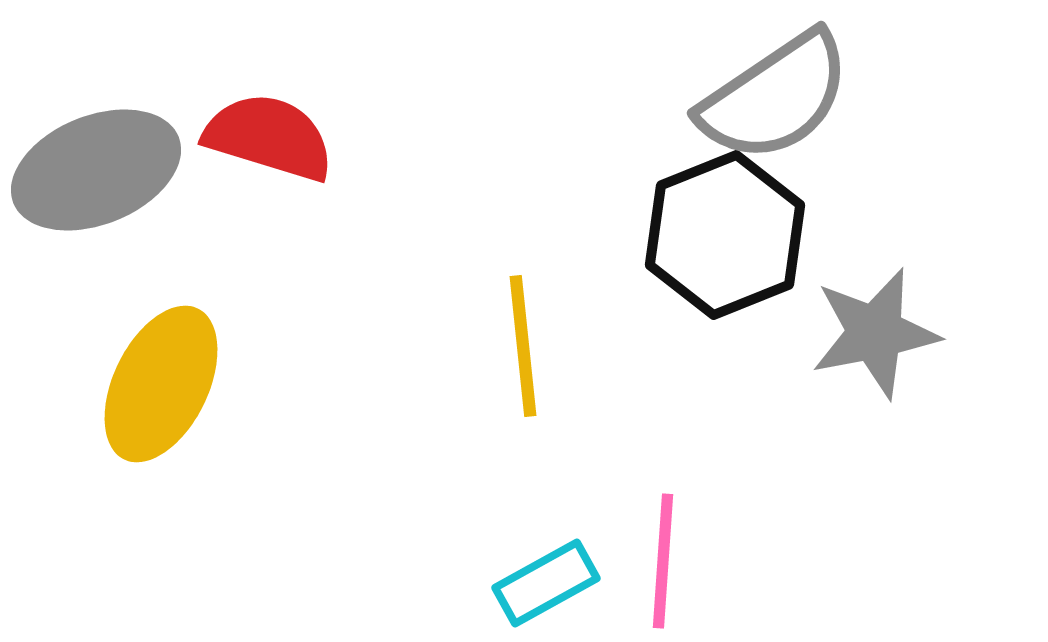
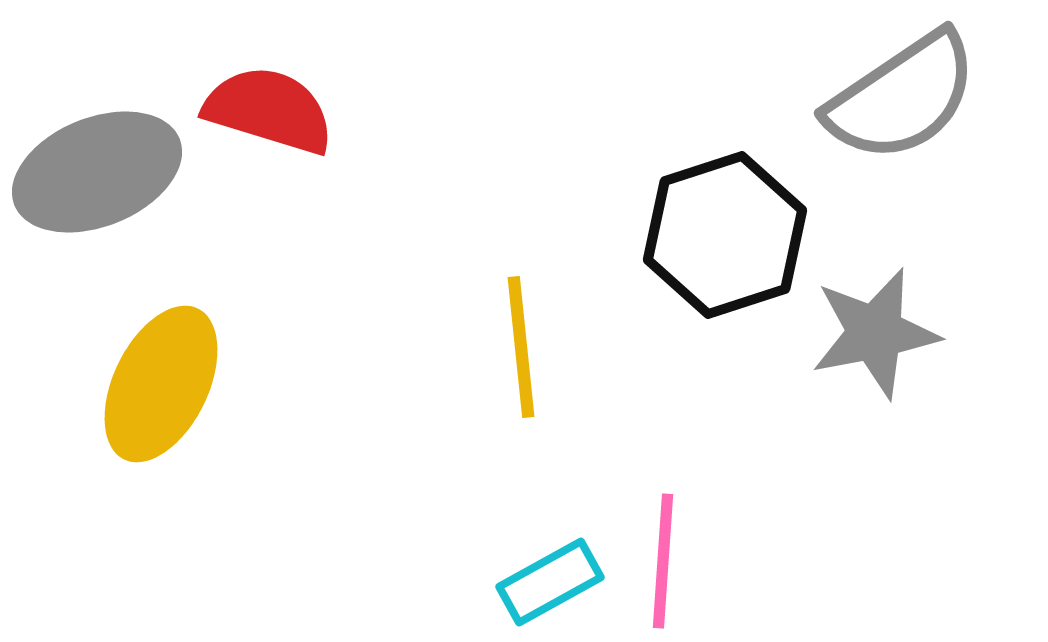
gray semicircle: moved 127 px right
red semicircle: moved 27 px up
gray ellipse: moved 1 px right, 2 px down
black hexagon: rotated 4 degrees clockwise
yellow line: moved 2 px left, 1 px down
cyan rectangle: moved 4 px right, 1 px up
